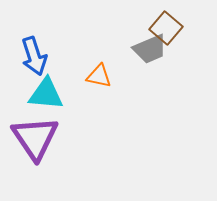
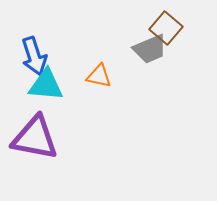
cyan triangle: moved 9 px up
purple triangle: rotated 45 degrees counterclockwise
